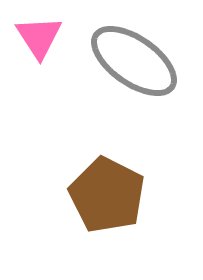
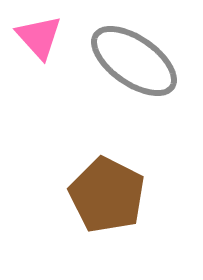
pink triangle: rotated 9 degrees counterclockwise
